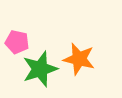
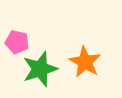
orange star: moved 6 px right, 3 px down; rotated 16 degrees clockwise
